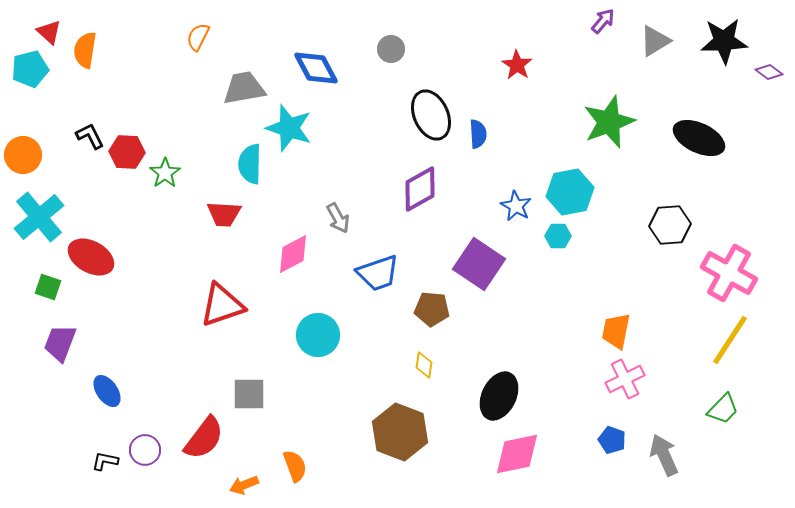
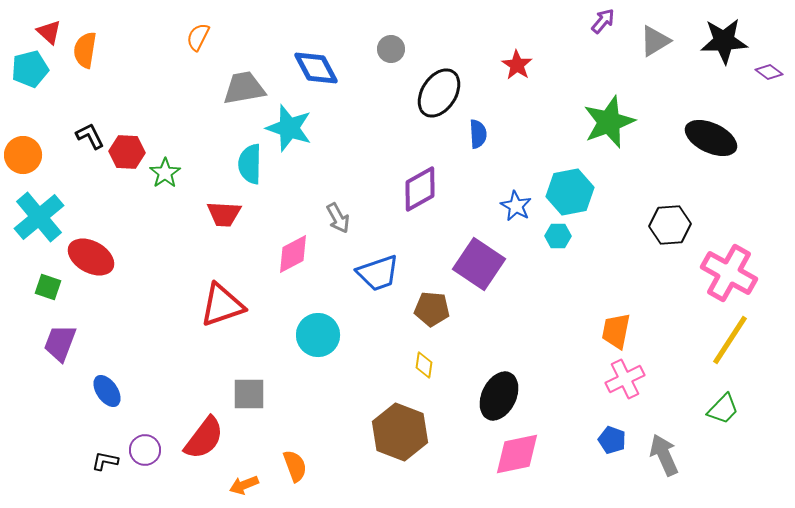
black ellipse at (431, 115): moved 8 px right, 22 px up; rotated 57 degrees clockwise
black ellipse at (699, 138): moved 12 px right
